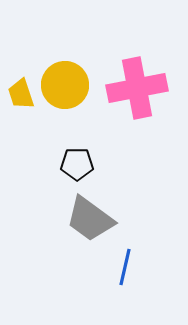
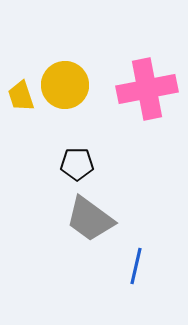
pink cross: moved 10 px right, 1 px down
yellow trapezoid: moved 2 px down
blue line: moved 11 px right, 1 px up
